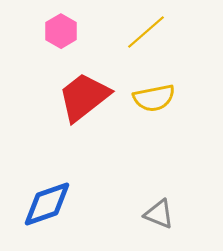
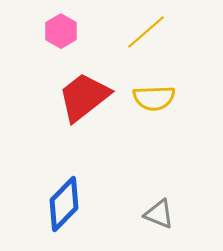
yellow semicircle: rotated 9 degrees clockwise
blue diamond: moved 17 px right; rotated 26 degrees counterclockwise
